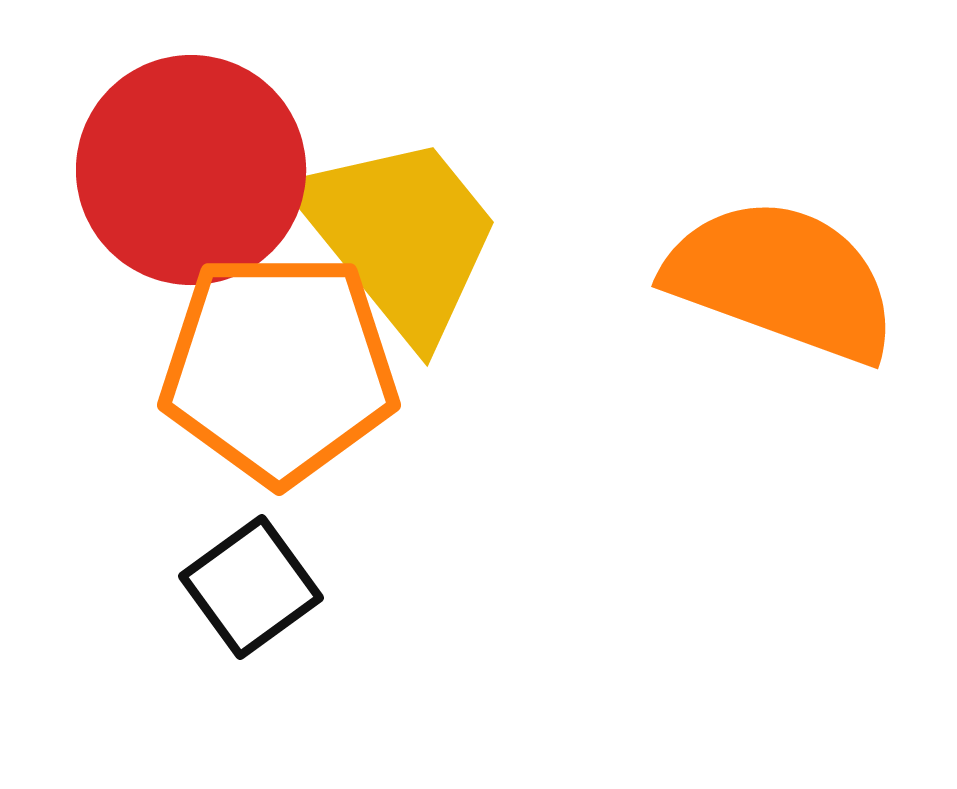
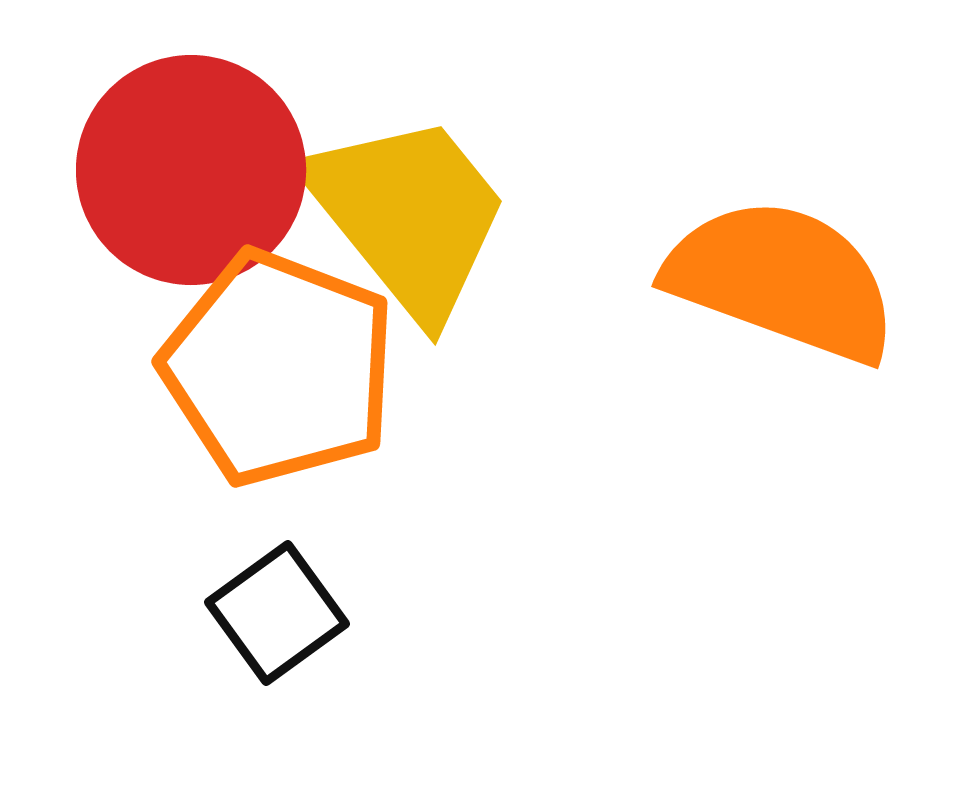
yellow trapezoid: moved 8 px right, 21 px up
orange pentagon: rotated 21 degrees clockwise
black square: moved 26 px right, 26 px down
